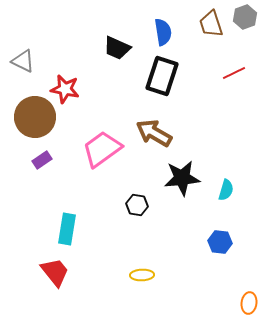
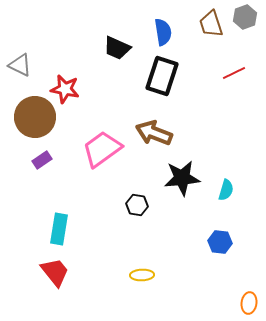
gray triangle: moved 3 px left, 4 px down
brown arrow: rotated 9 degrees counterclockwise
cyan rectangle: moved 8 px left
